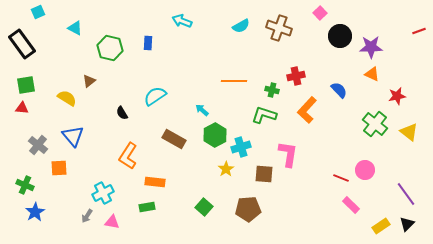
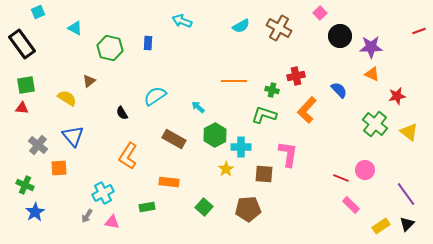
brown cross at (279, 28): rotated 10 degrees clockwise
cyan arrow at (202, 110): moved 4 px left, 3 px up
cyan cross at (241, 147): rotated 18 degrees clockwise
orange rectangle at (155, 182): moved 14 px right
